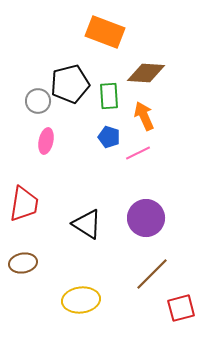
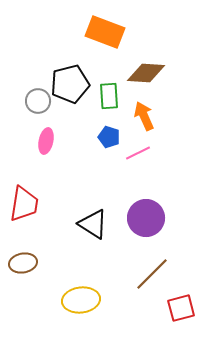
black triangle: moved 6 px right
